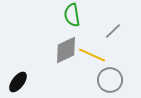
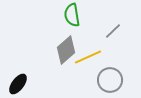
gray diamond: rotated 16 degrees counterclockwise
yellow line: moved 4 px left, 2 px down; rotated 48 degrees counterclockwise
black ellipse: moved 2 px down
